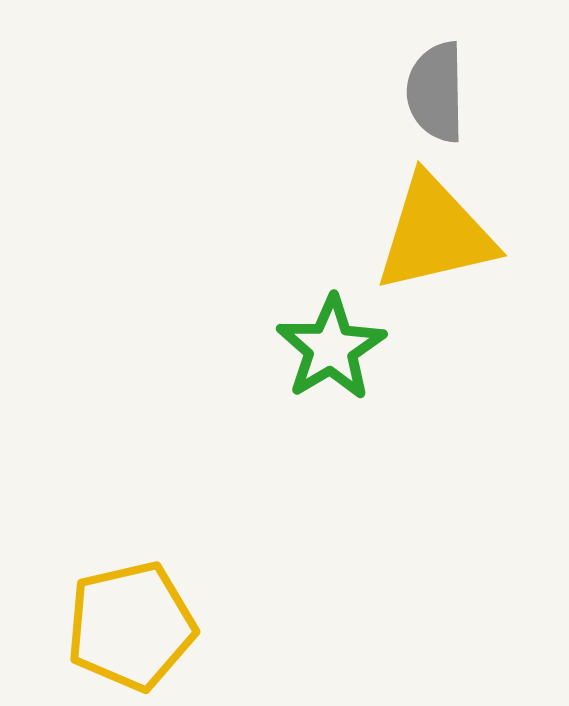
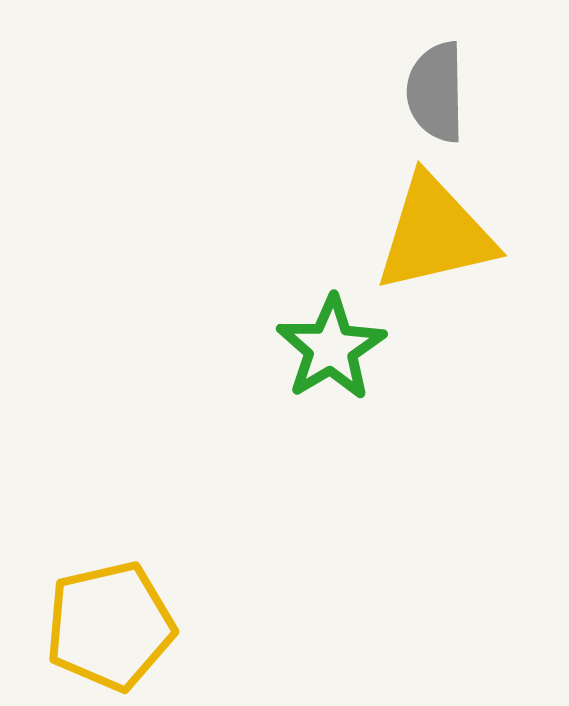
yellow pentagon: moved 21 px left
